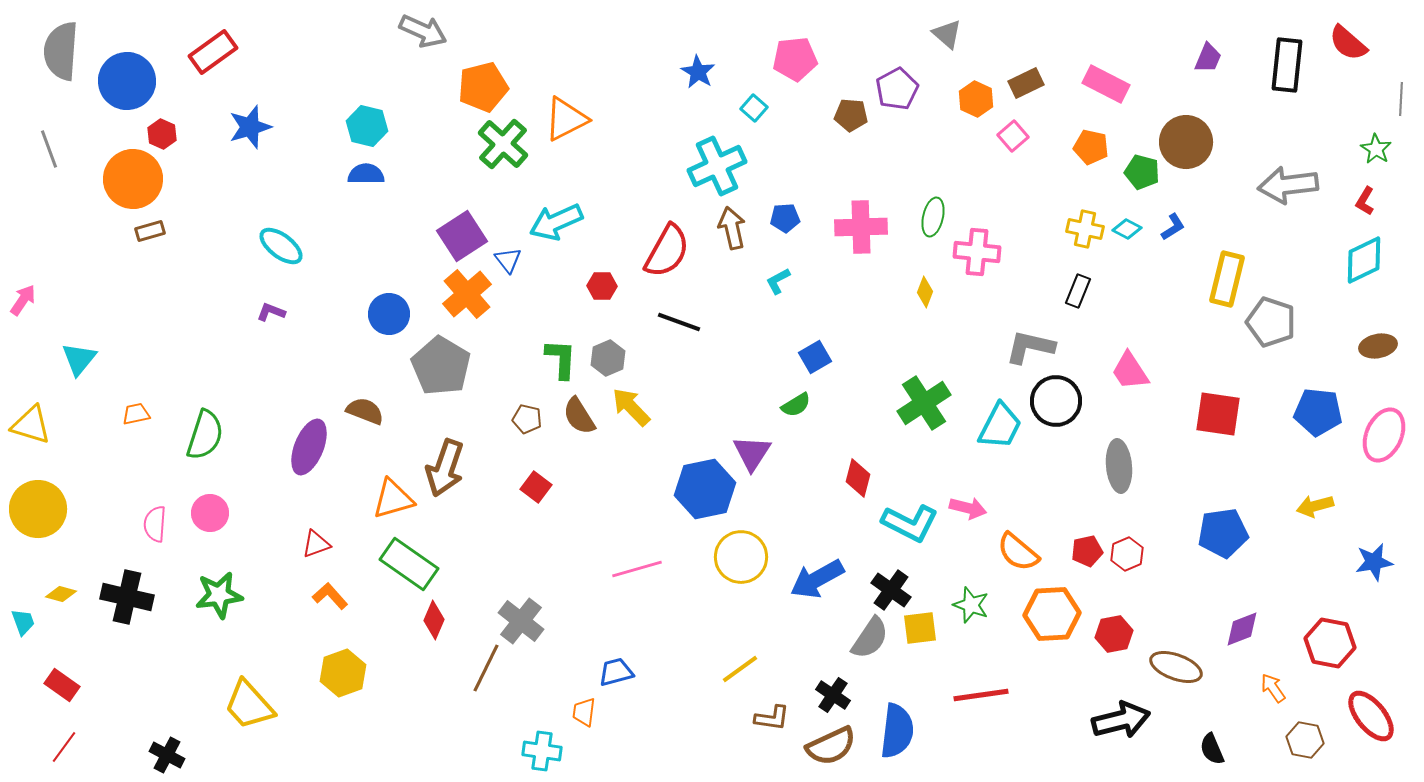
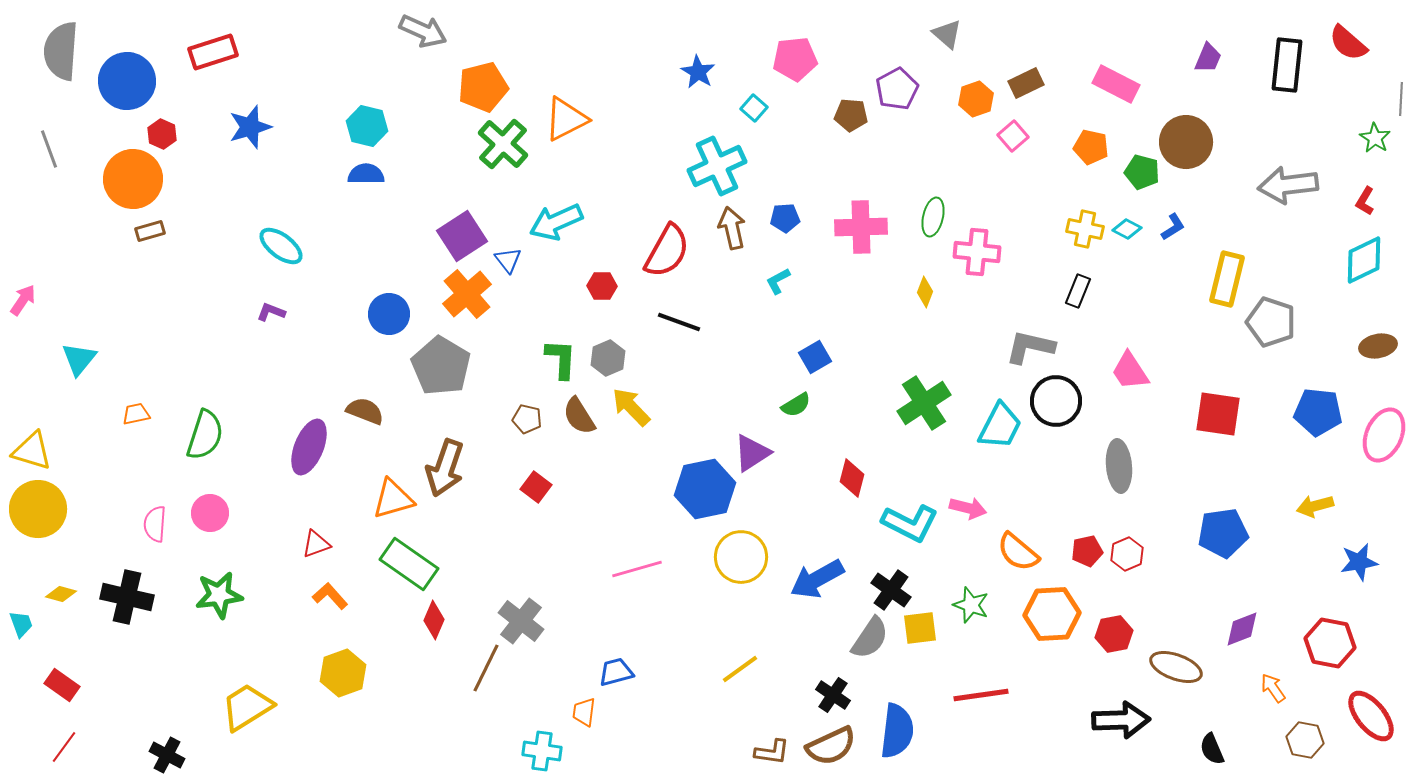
red rectangle at (213, 52): rotated 18 degrees clockwise
pink rectangle at (1106, 84): moved 10 px right
orange hexagon at (976, 99): rotated 16 degrees clockwise
green star at (1376, 149): moved 1 px left, 11 px up
yellow triangle at (31, 425): moved 1 px right, 26 px down
purple triangle at (752, 453): rotated 24 degrees clockwise
red diamond at (858, 478): moved 6 px left
blue star at (1374, 562): moved 15 px left
cyan trapezoid at (23, 622): moved 2 px left, 2 px down
yellow trapezoid at (249, 705): moved 2 px left, 2 px down; rotated 100 degrees clockwise
brown L-shape at (772, 718): moved 34 px down
black arrow at (1121, 720): rotated 12 degrees clockwise
